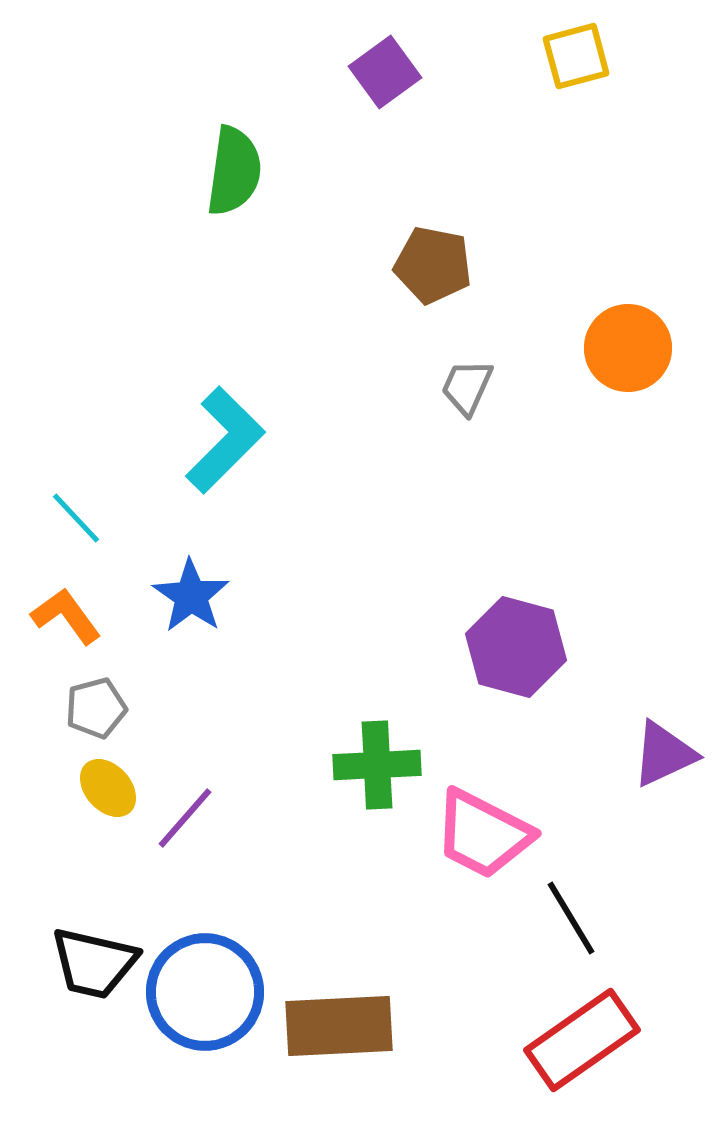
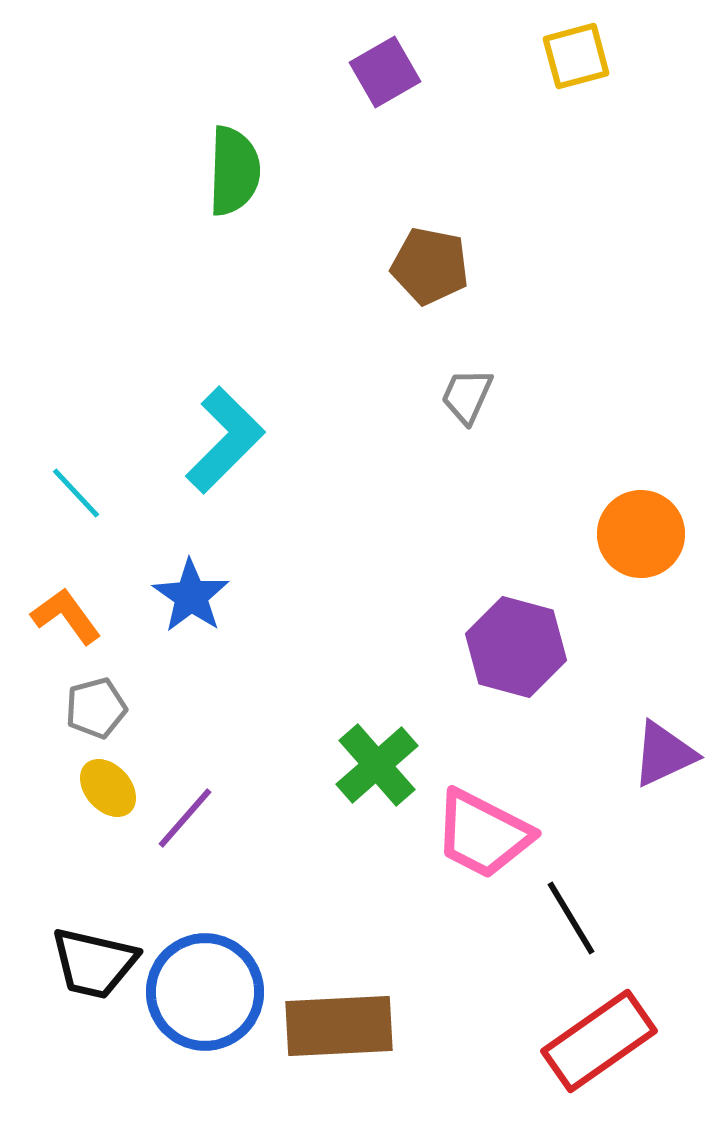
purple square: rotated 6 degrees clockwise
green semicircle: rotated 6 degrees counterclockwise
brown pentagon: moved 3 px left, 1 px down
orange circle: moved 13 px right, 186 px down
gray trapezoid: moved 9 px down
cyan line: moved 25 px up
green cross: rotated 38 degrees counterclockwise
red rectangle: moved 17 px right, 1 px down
